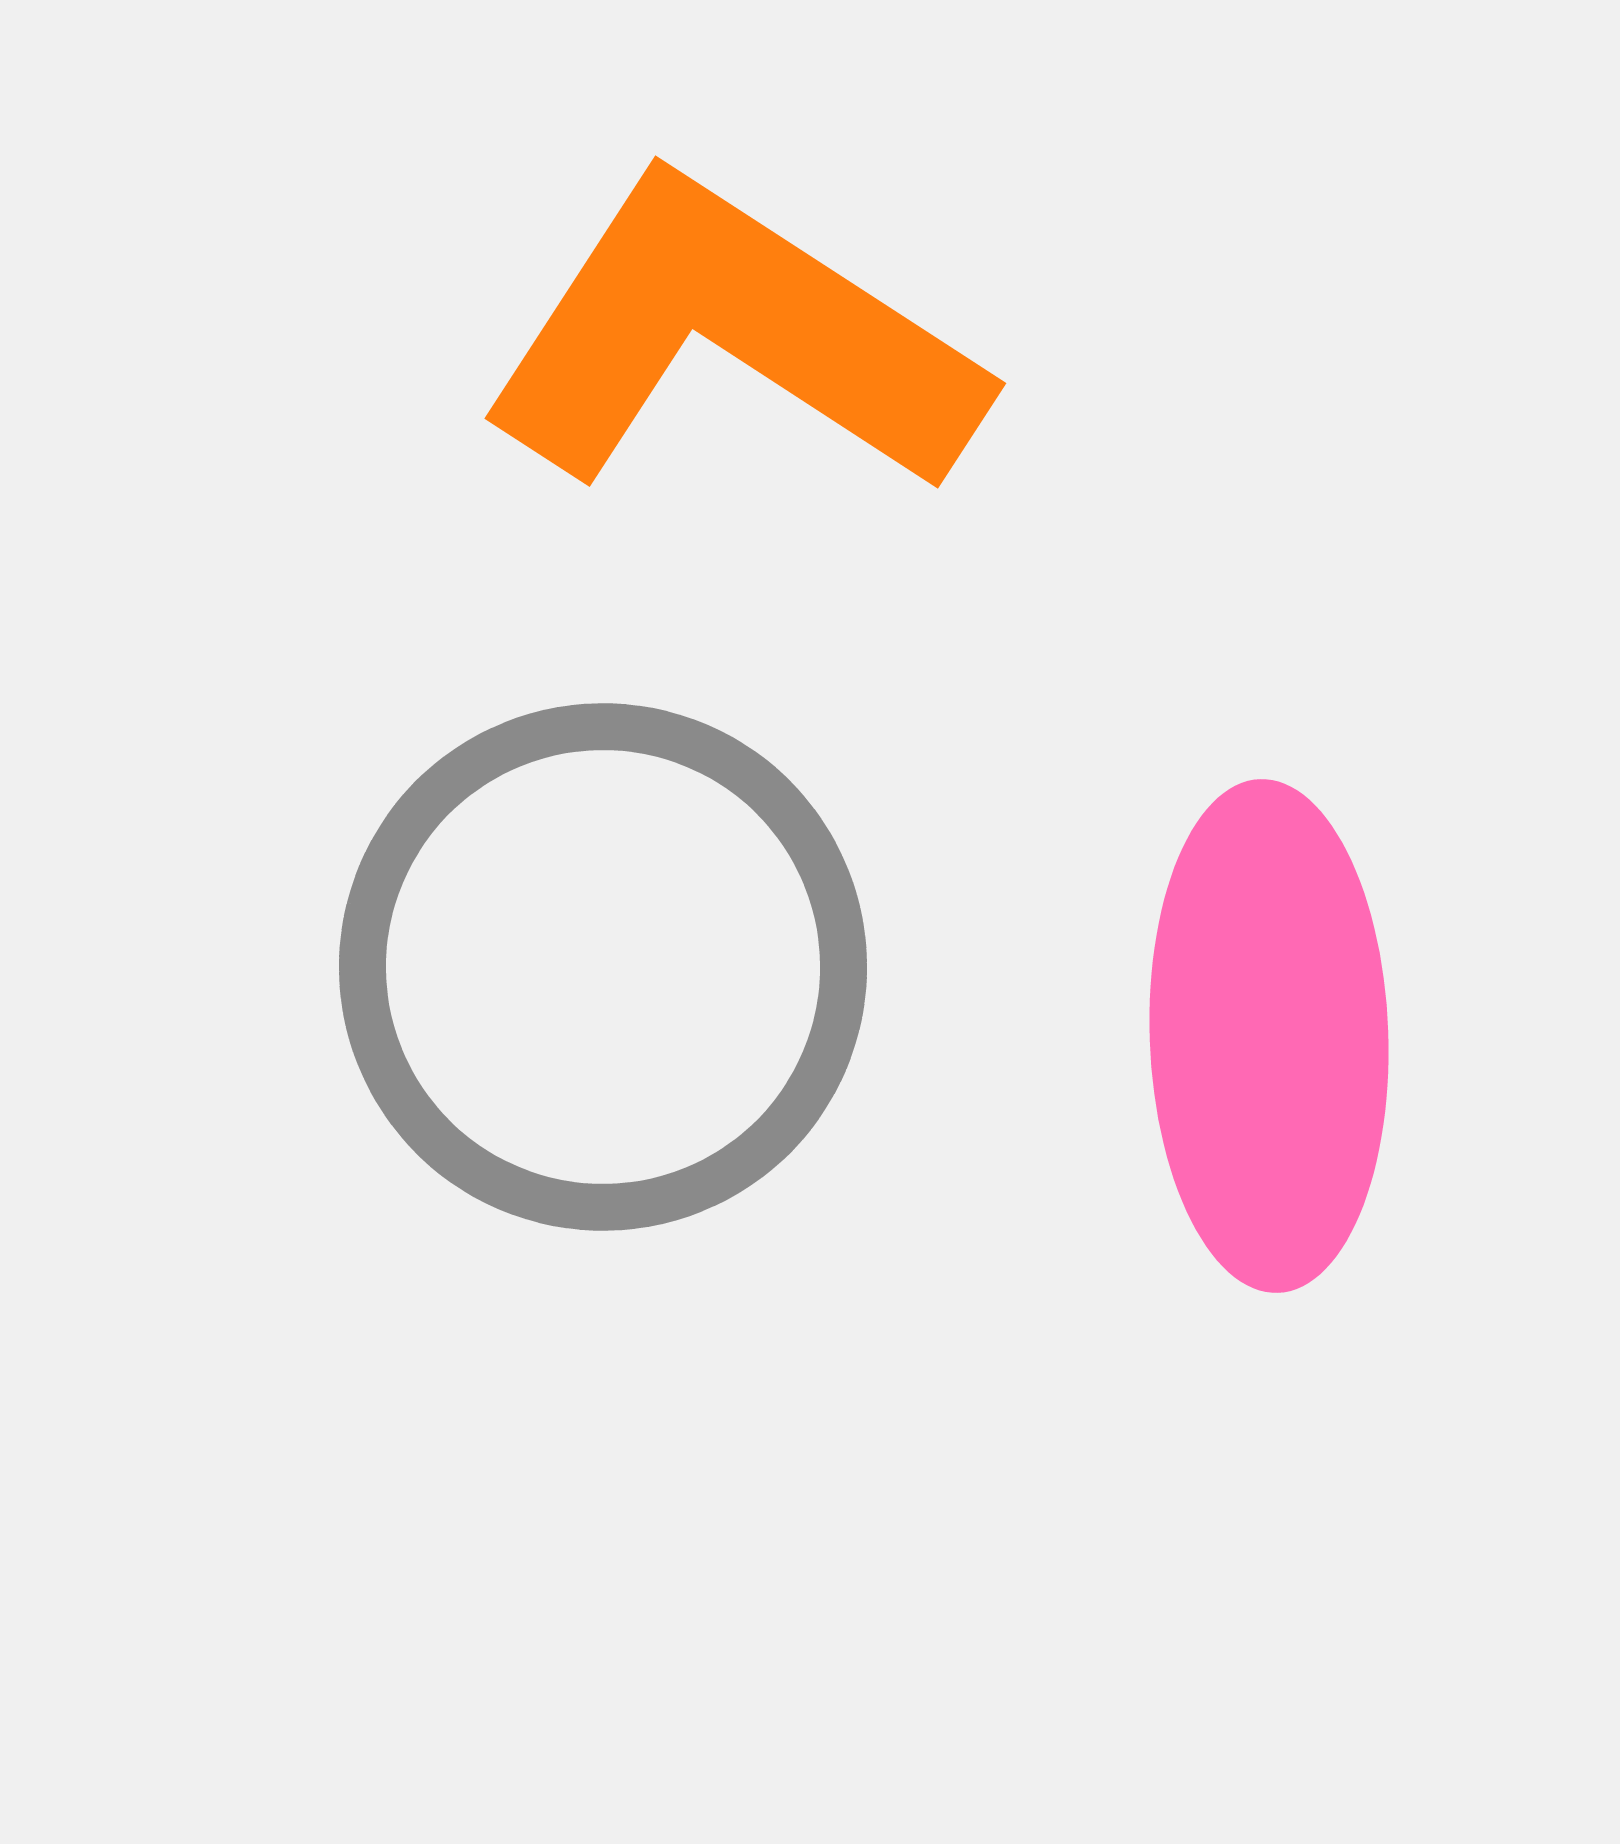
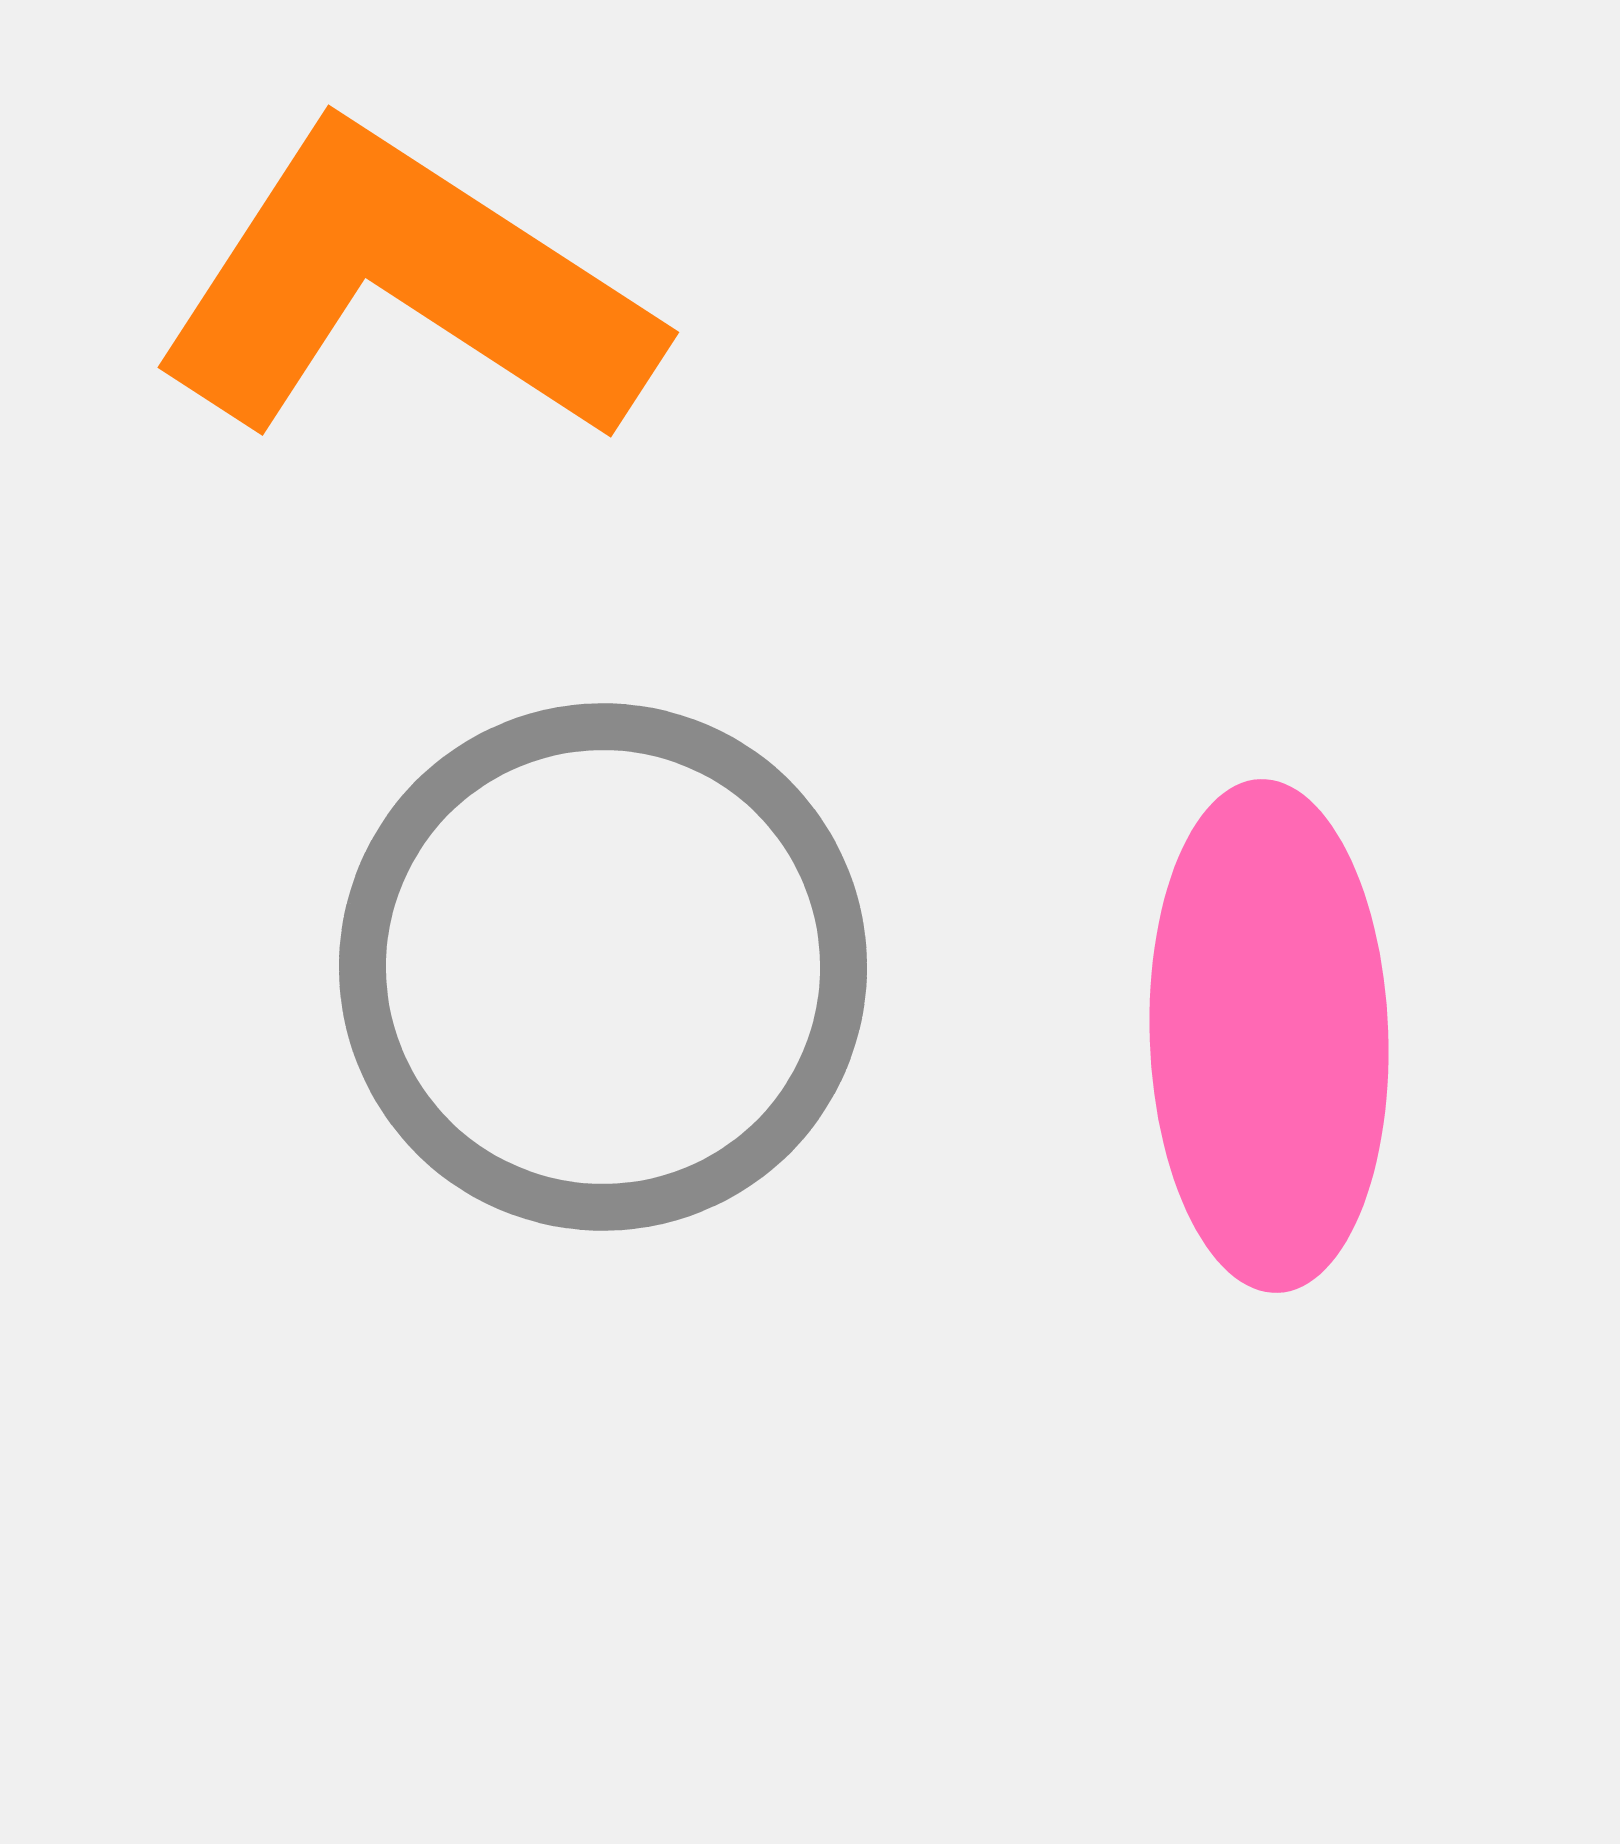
orange L-shape: moved 327 px left, 51 px up
